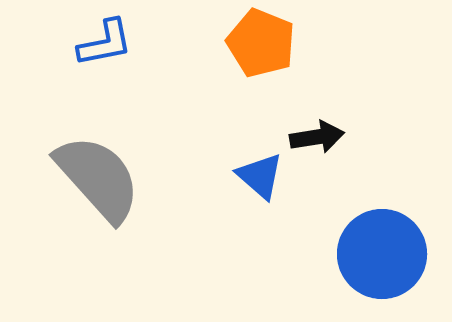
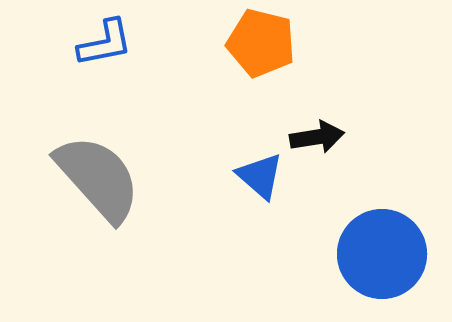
orange pentagon: rotated 8 degrees counterclockwise
